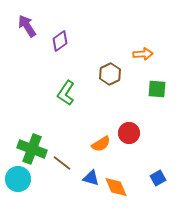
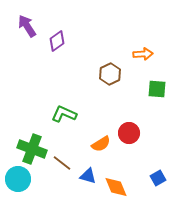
purple diamond: moved 3 px left
green L-shape: moved 2 px left, 21 px down; rotated 80 degrees clockwise
blue triangle: moved 3 px left, 2 px up
